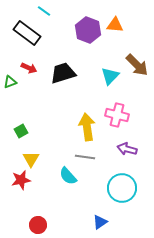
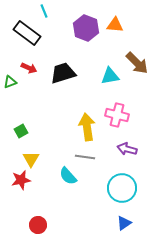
cyan line: rotated 32 degrees clockwise
purple hexagon: moved 2 px left, 2 px up
brown arrow: moved 2 px up
cyan triangle: rotated 36 degrees clockwise
blue triangle: moved 24 px right, 1 px down
